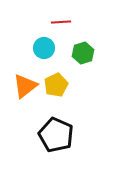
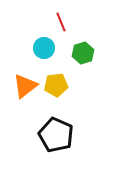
red line: rotated 72 degrees clockwise
yellow pentagon: rotated 20 degrees clockwise
